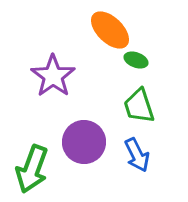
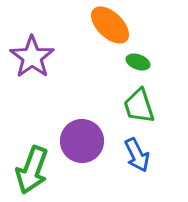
orange ellipse: moved 5 px up
green ellipse: moved 2 px right, 2 px down
purple star: moved 21 px left, 19 px up
purple circle: moved 2 px left, 1 px up
green arrow: moved 1 px down
